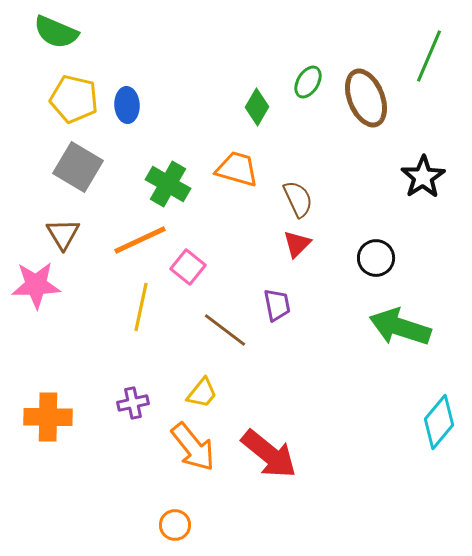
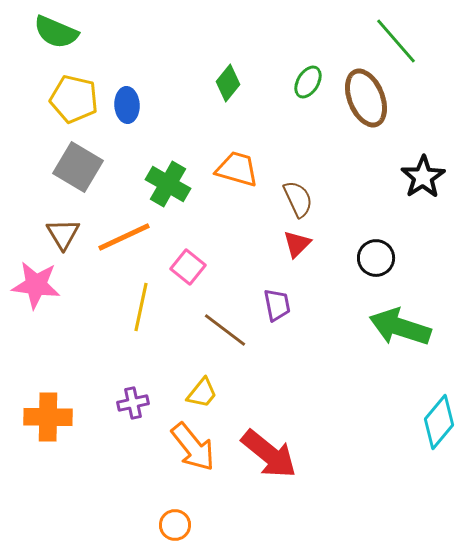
green line: moved 33 px left, 15 px up; rotated 64 degrees counterclockwise
green diamond: moved 29 px left, 24 px up; rotated 9 degrees clockwise
orange line: moved 16 px left, 3 px up
pink star: rotated 9 degrees clockwise
